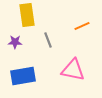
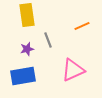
purple star: moved 12 px right, 7 px down; rotated 16 degrees counterclockwise
pink triangle: rotated 35 degrees counterclockwise
